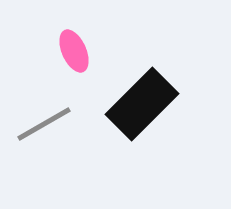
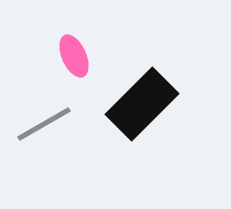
pink ellipse: moved 5 px down
